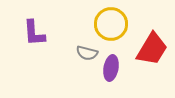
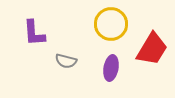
gray semicircle: moved 21 px left, 8 px down
